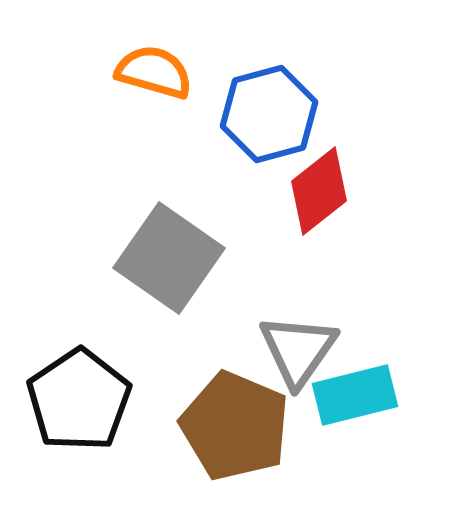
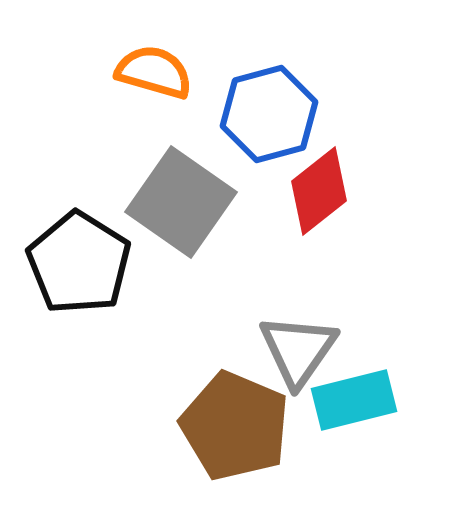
gray square: moved 12 px right, 56 px up
cyan rectangle: moved 1 px left, 5 px down
black pentagon: moved 137 px up; rotated 6 degrees counterclockwise
